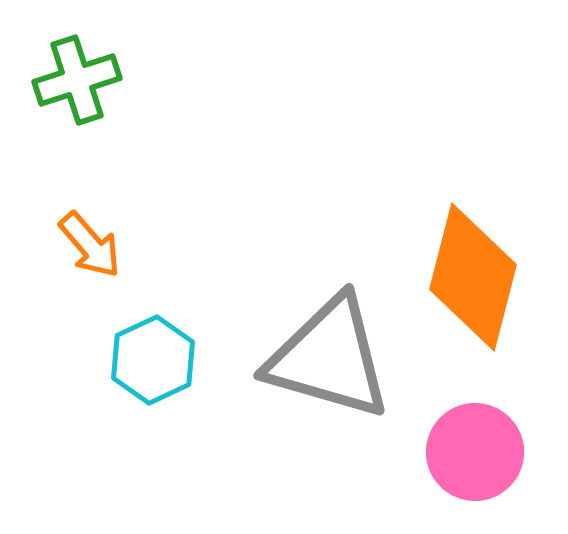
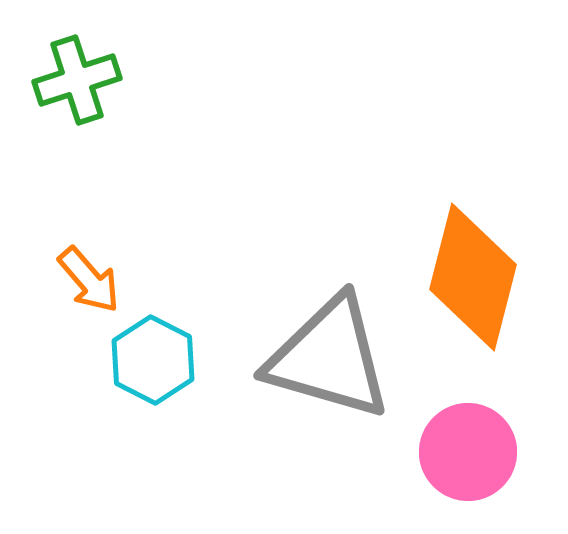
orange arrow: moved 1 px left, 35 px down
cyan hexagon: rotated 8 degrees counterclockwise
pink circle: moved 7 px left
